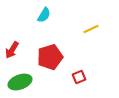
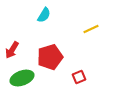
green ellipse: moved 2 px right, 4 px up
